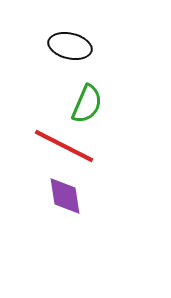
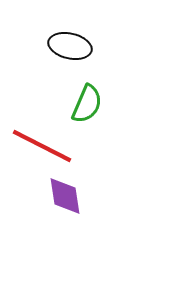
red line: moved 22 px left
